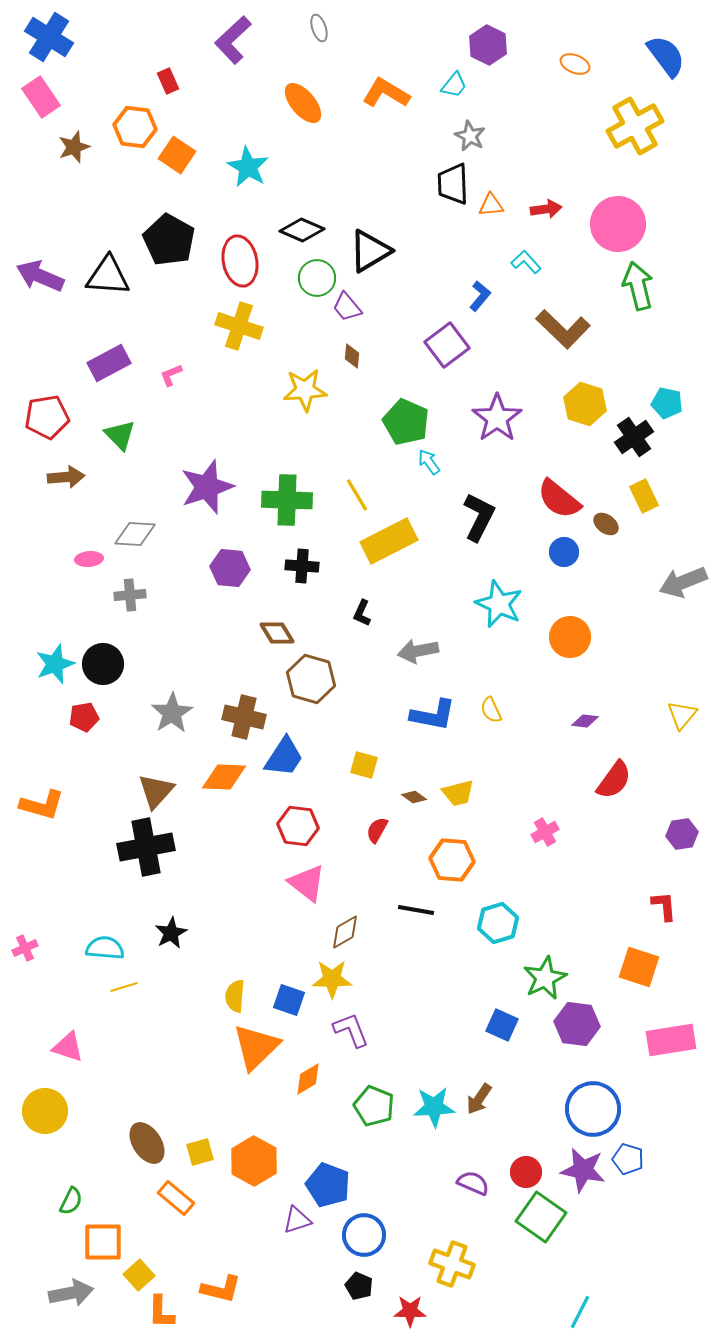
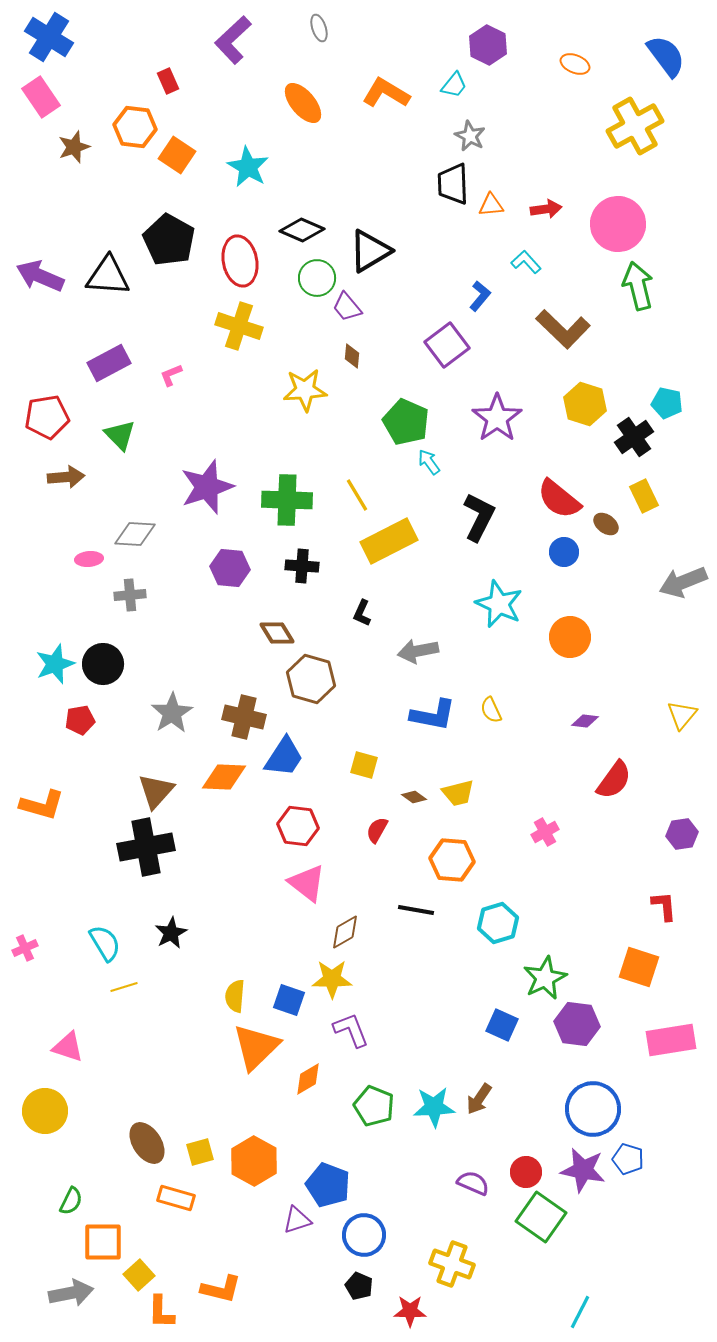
red pentagon at (84, 717): moved 4 px left, 3 px down
cyan semicircle at (105, 948): moved 5 px up; rotated 54 degrees clockwise
orange rectangle at (176, 1198): rotated 24 degrees counterclockwise
